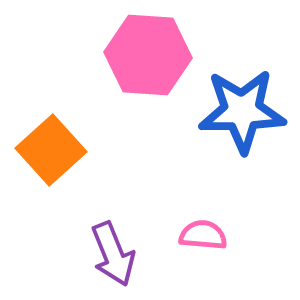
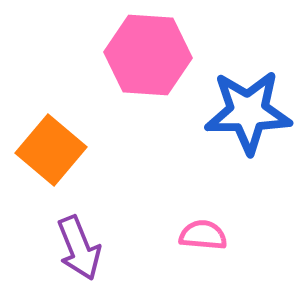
blue star: moved 6 px right, 1 px down
orange square: rotated 8 degrees counterclockwise
purple arrow: moved 34 px left, 6 px up
